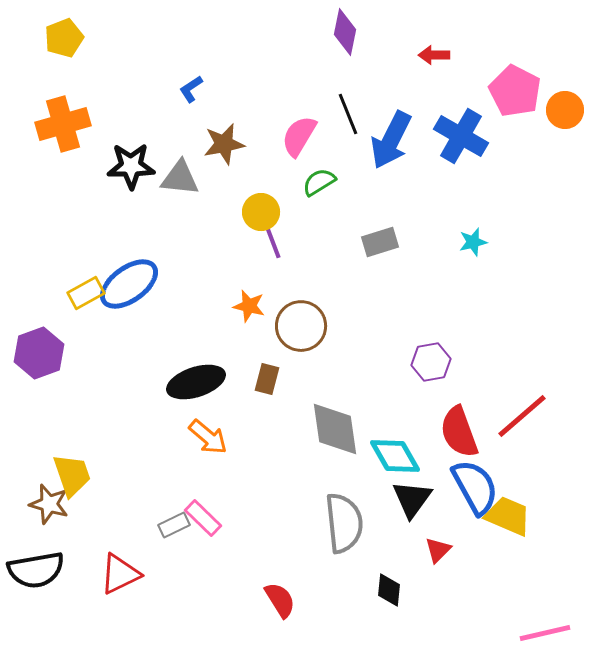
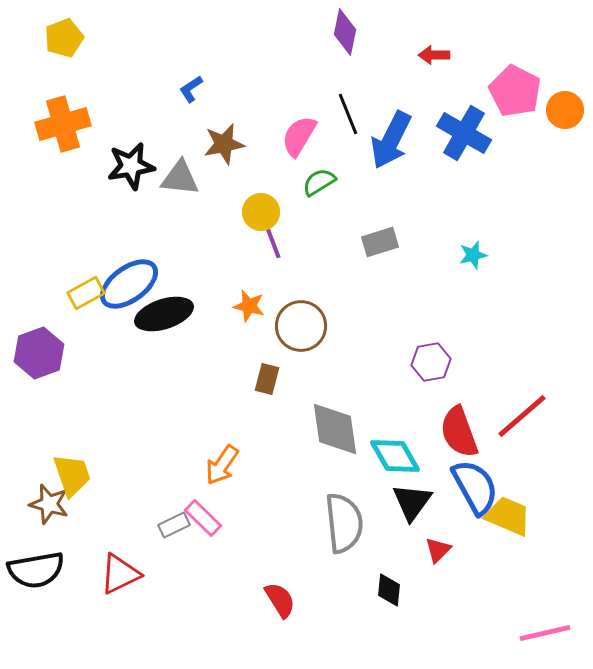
blue cross at (461, 136): moved 3 px right, 3 px up
black star at (131, 166): rotated 9 degrees counterclockwise
cyan star at (473, 242): moved 13 px down
black ellipse at (196, 382): moved 32 px left, 68 px up
orange arrow at (208, 437): moved 14 px right, 28 px down; rotated 84 degrees clockwise
black triangle at (412, 499): moved 3 px down
